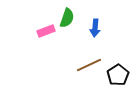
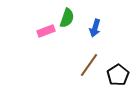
blue arrow: rotated 12 degrees clockwise
brown line: rotated 30 degrees counterclockwise
